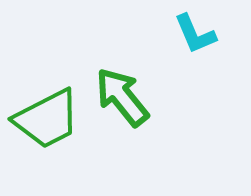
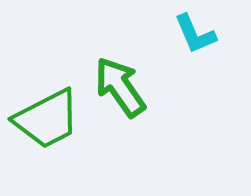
green arrow: moved 2 px left, 10 px up; rotated 4 degrees clockwise
